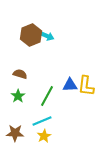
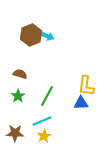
blue triangle: moved 11 px right, 18 px down
